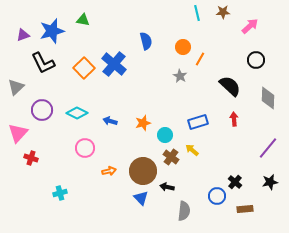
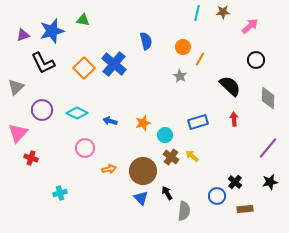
cyan line: rotated 28 degrees clockwise
yellow arrow: moved 6 px down
orange arrow: moved 2 px up
black arrow: moved 6 px down; rotated 48 degrees clockwise
